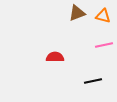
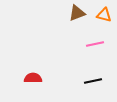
orange triangle: moved 1 px right, 1 px up
pink line: moved 9 px left, 1 px up
red semicircle: moved 22 px left, 21 px down
